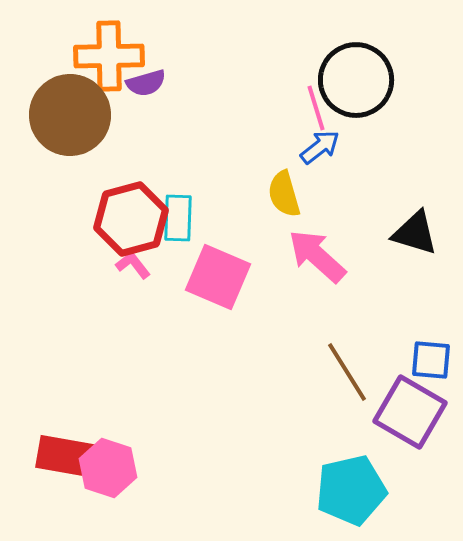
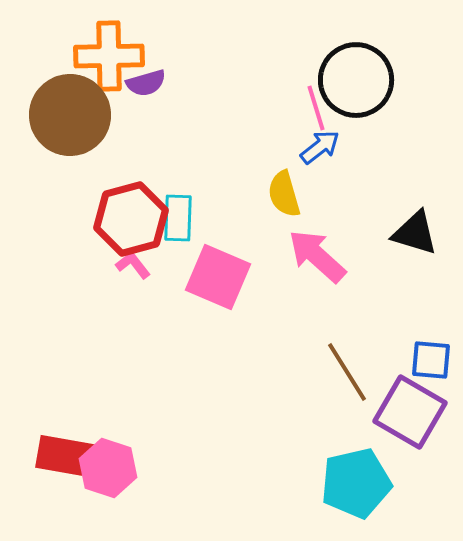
cyan pentagon: moved 5 px right, 7 px up
